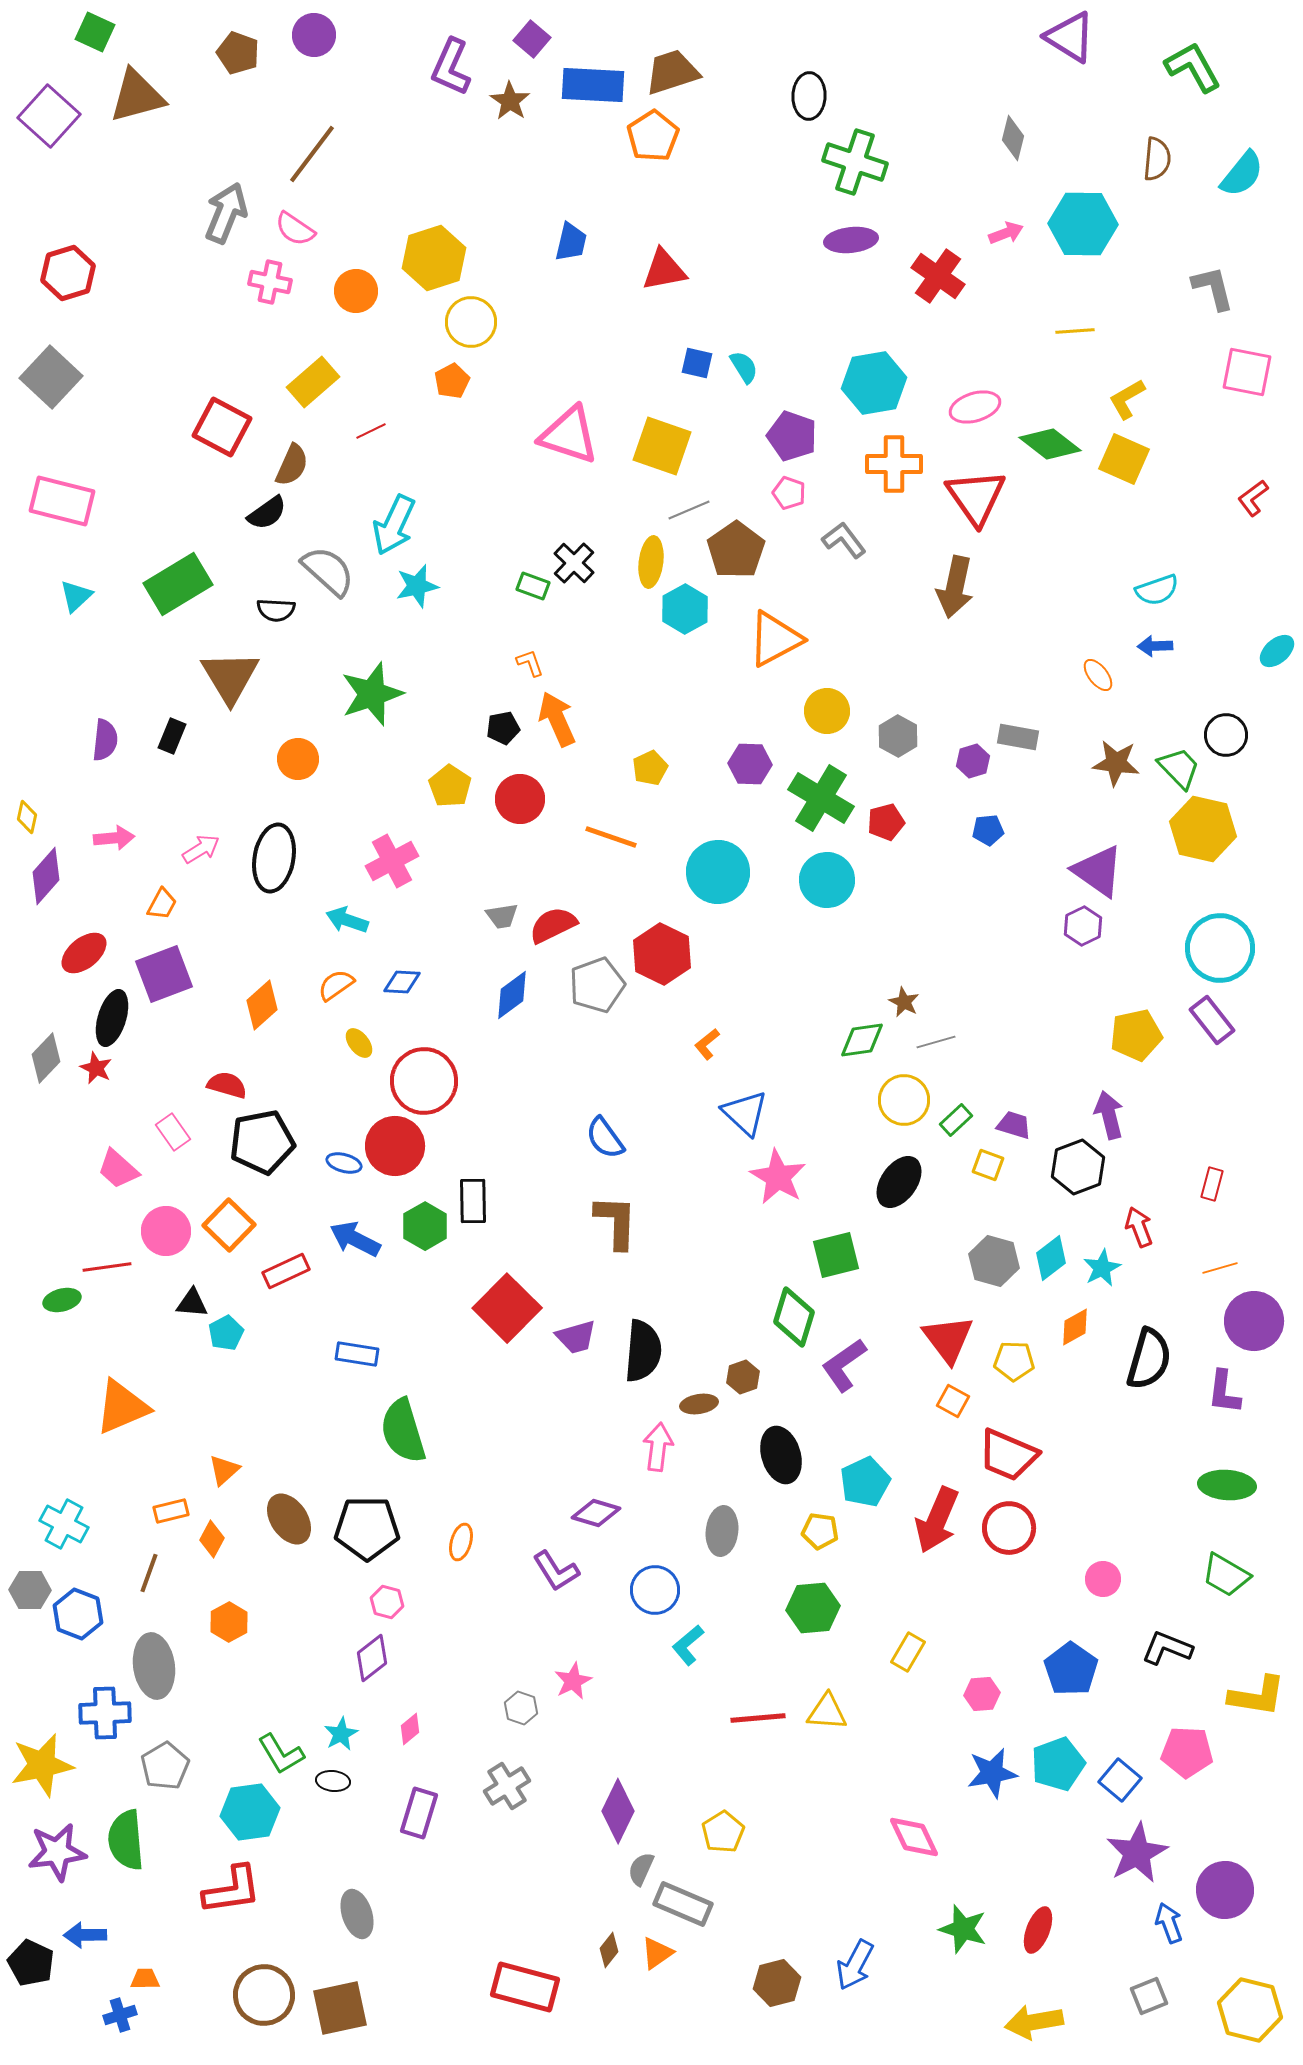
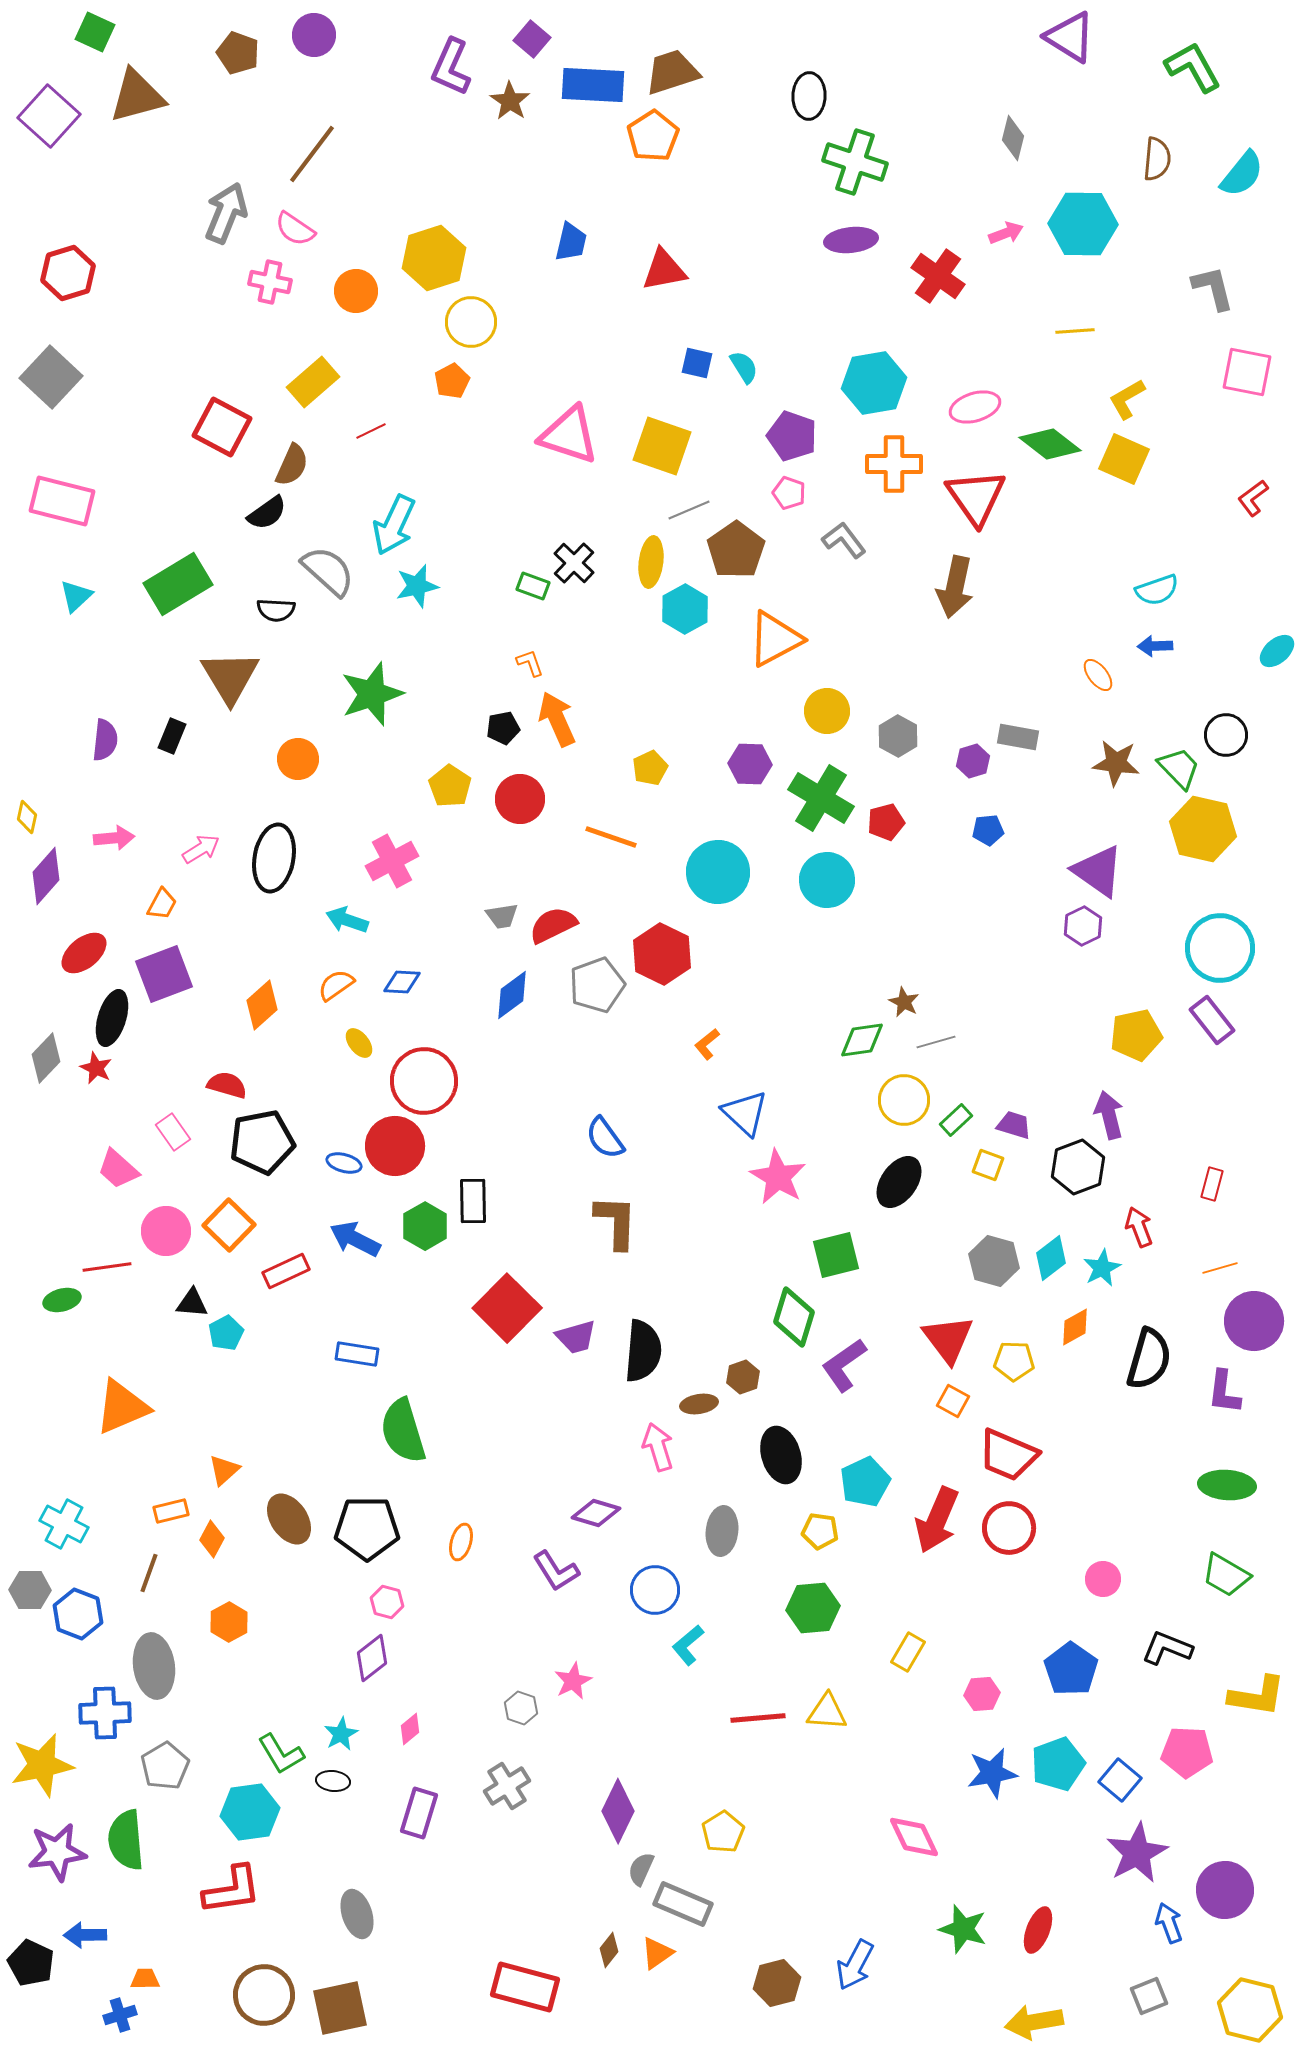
pink arrow at (658, 1447): rotated 24 degrees counterclockwise
